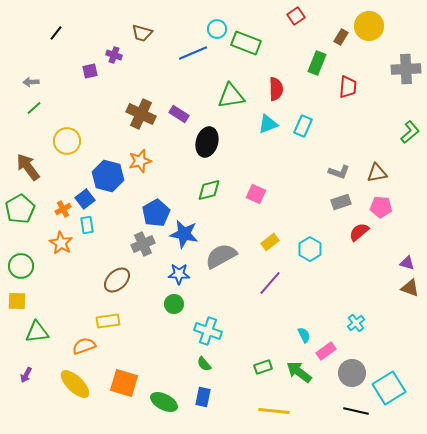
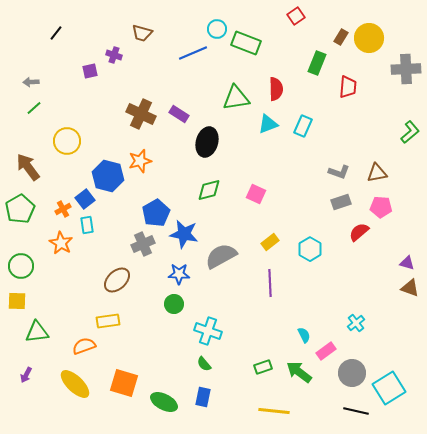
yellow circle at (369, 26): moved 12 px down
green triangle at (231, 96): moved 5 px right, 2 px down
purple line at (270, 283): rotated 44 degrees counterclockwise
